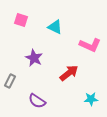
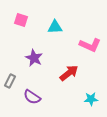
cyan triangle: rotated 28 degrees counterclockwise
purple semicircle: moved 5 px left, 4 px up
